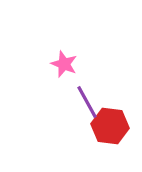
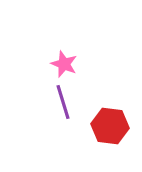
purple line: moved 24 px left; rotated 12 degrees clockwise
